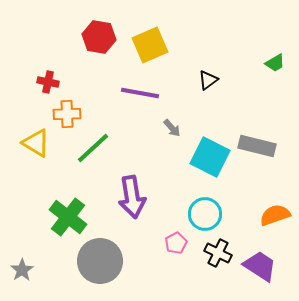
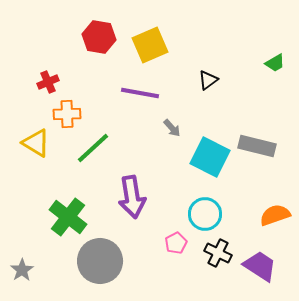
red cross: rotated 35 degrees counterclockwise
